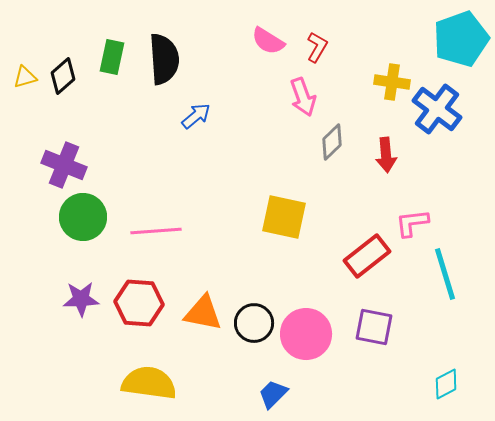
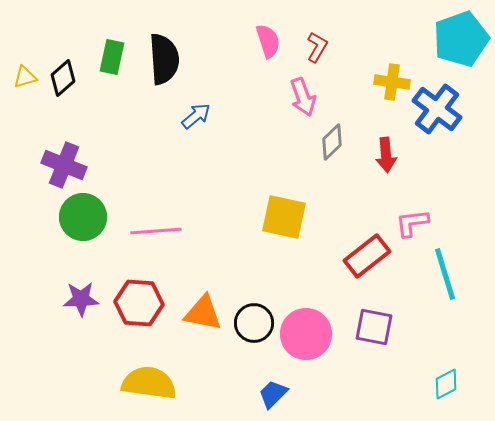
pink semicircle: rotated 140 degrees counterclockwise
black diamond: moved 2 px down
